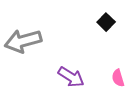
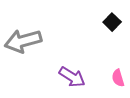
black square: moved 6 px right
purple arrow: moved 1 px right
